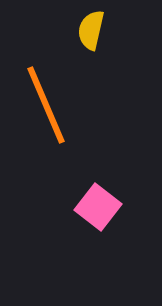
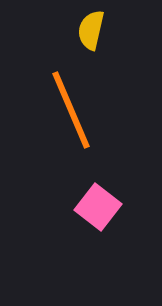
orange line: moved 25 px right, 5 px down
